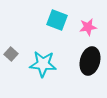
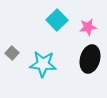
cyan square: rotated 25 degrees clockwise
gray square: moved 1 px right, 1 px up
black ellipse: moved 2 px up
